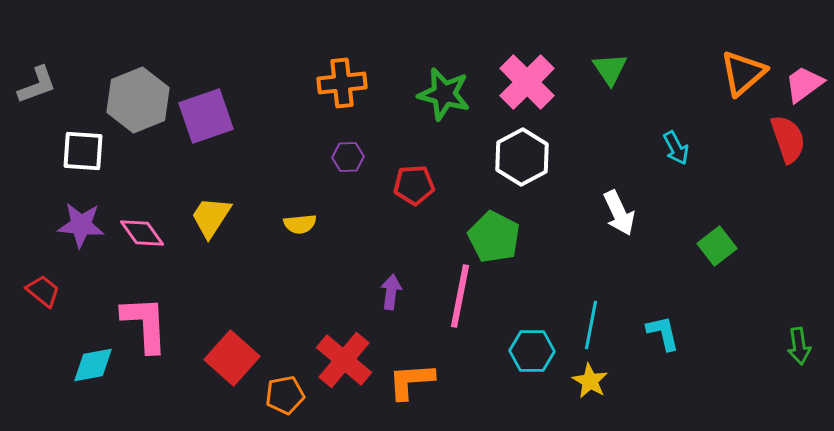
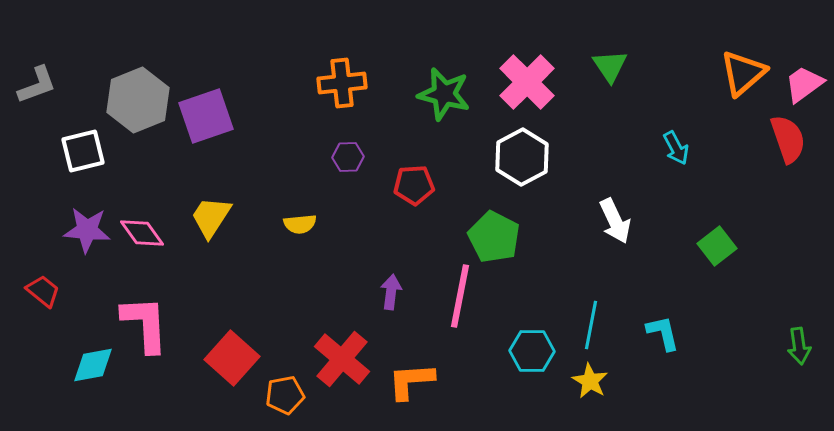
green triangle: moved 3 px up
white square: rotated 18 degrees counterclockwise
white arrow: moved 4 px left, 8 px down
purple star: moved 6 px right, 5 px down
red cross: moved 2 px left, 1 px up
